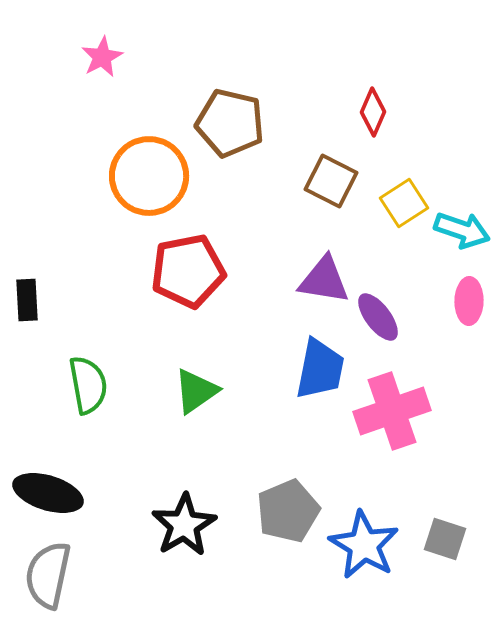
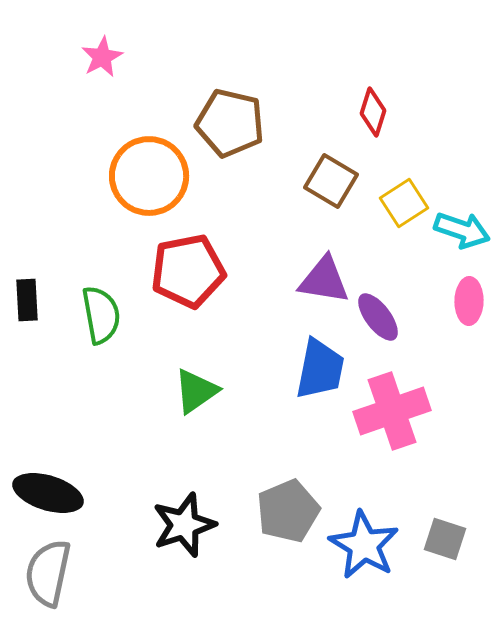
red diamond: rotated 6 degrees counterclockwise
brown square: rotated 4 degrees clockwise
green semicircle: moved 13 px right, 70 px up
black star: rotated 12 degrees clockwise
gray semicircle: moved 2 px up
